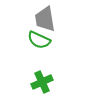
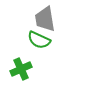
green cross: moved 21 px left, 13 px up
